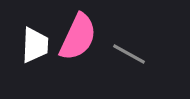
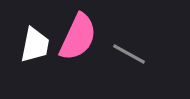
white trapezoid: rotated 9 degrees clockwise
